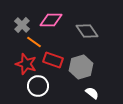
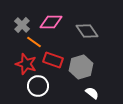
pink diamond: moved 2 px down
